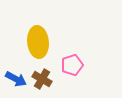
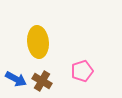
pink pentagon: moved 10 px right, 6 px down
brown cross: moved 2 px down
